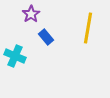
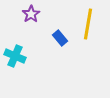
yellow line: moved 4 px up
blue rectangle: moved 14 px right, 1 px down
